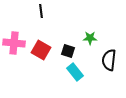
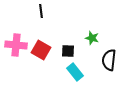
green star: moved 2 px right; rotated 16 degrees clockwise
pink cross: moved 2 px right, 2 px down
black square: rotated 16 degrees counterclockwise
